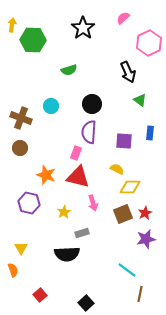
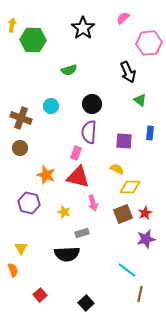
pink hexagon: rotated 20 degrees clockwise
yellow star: rotated 24 degrees counterclockwise
